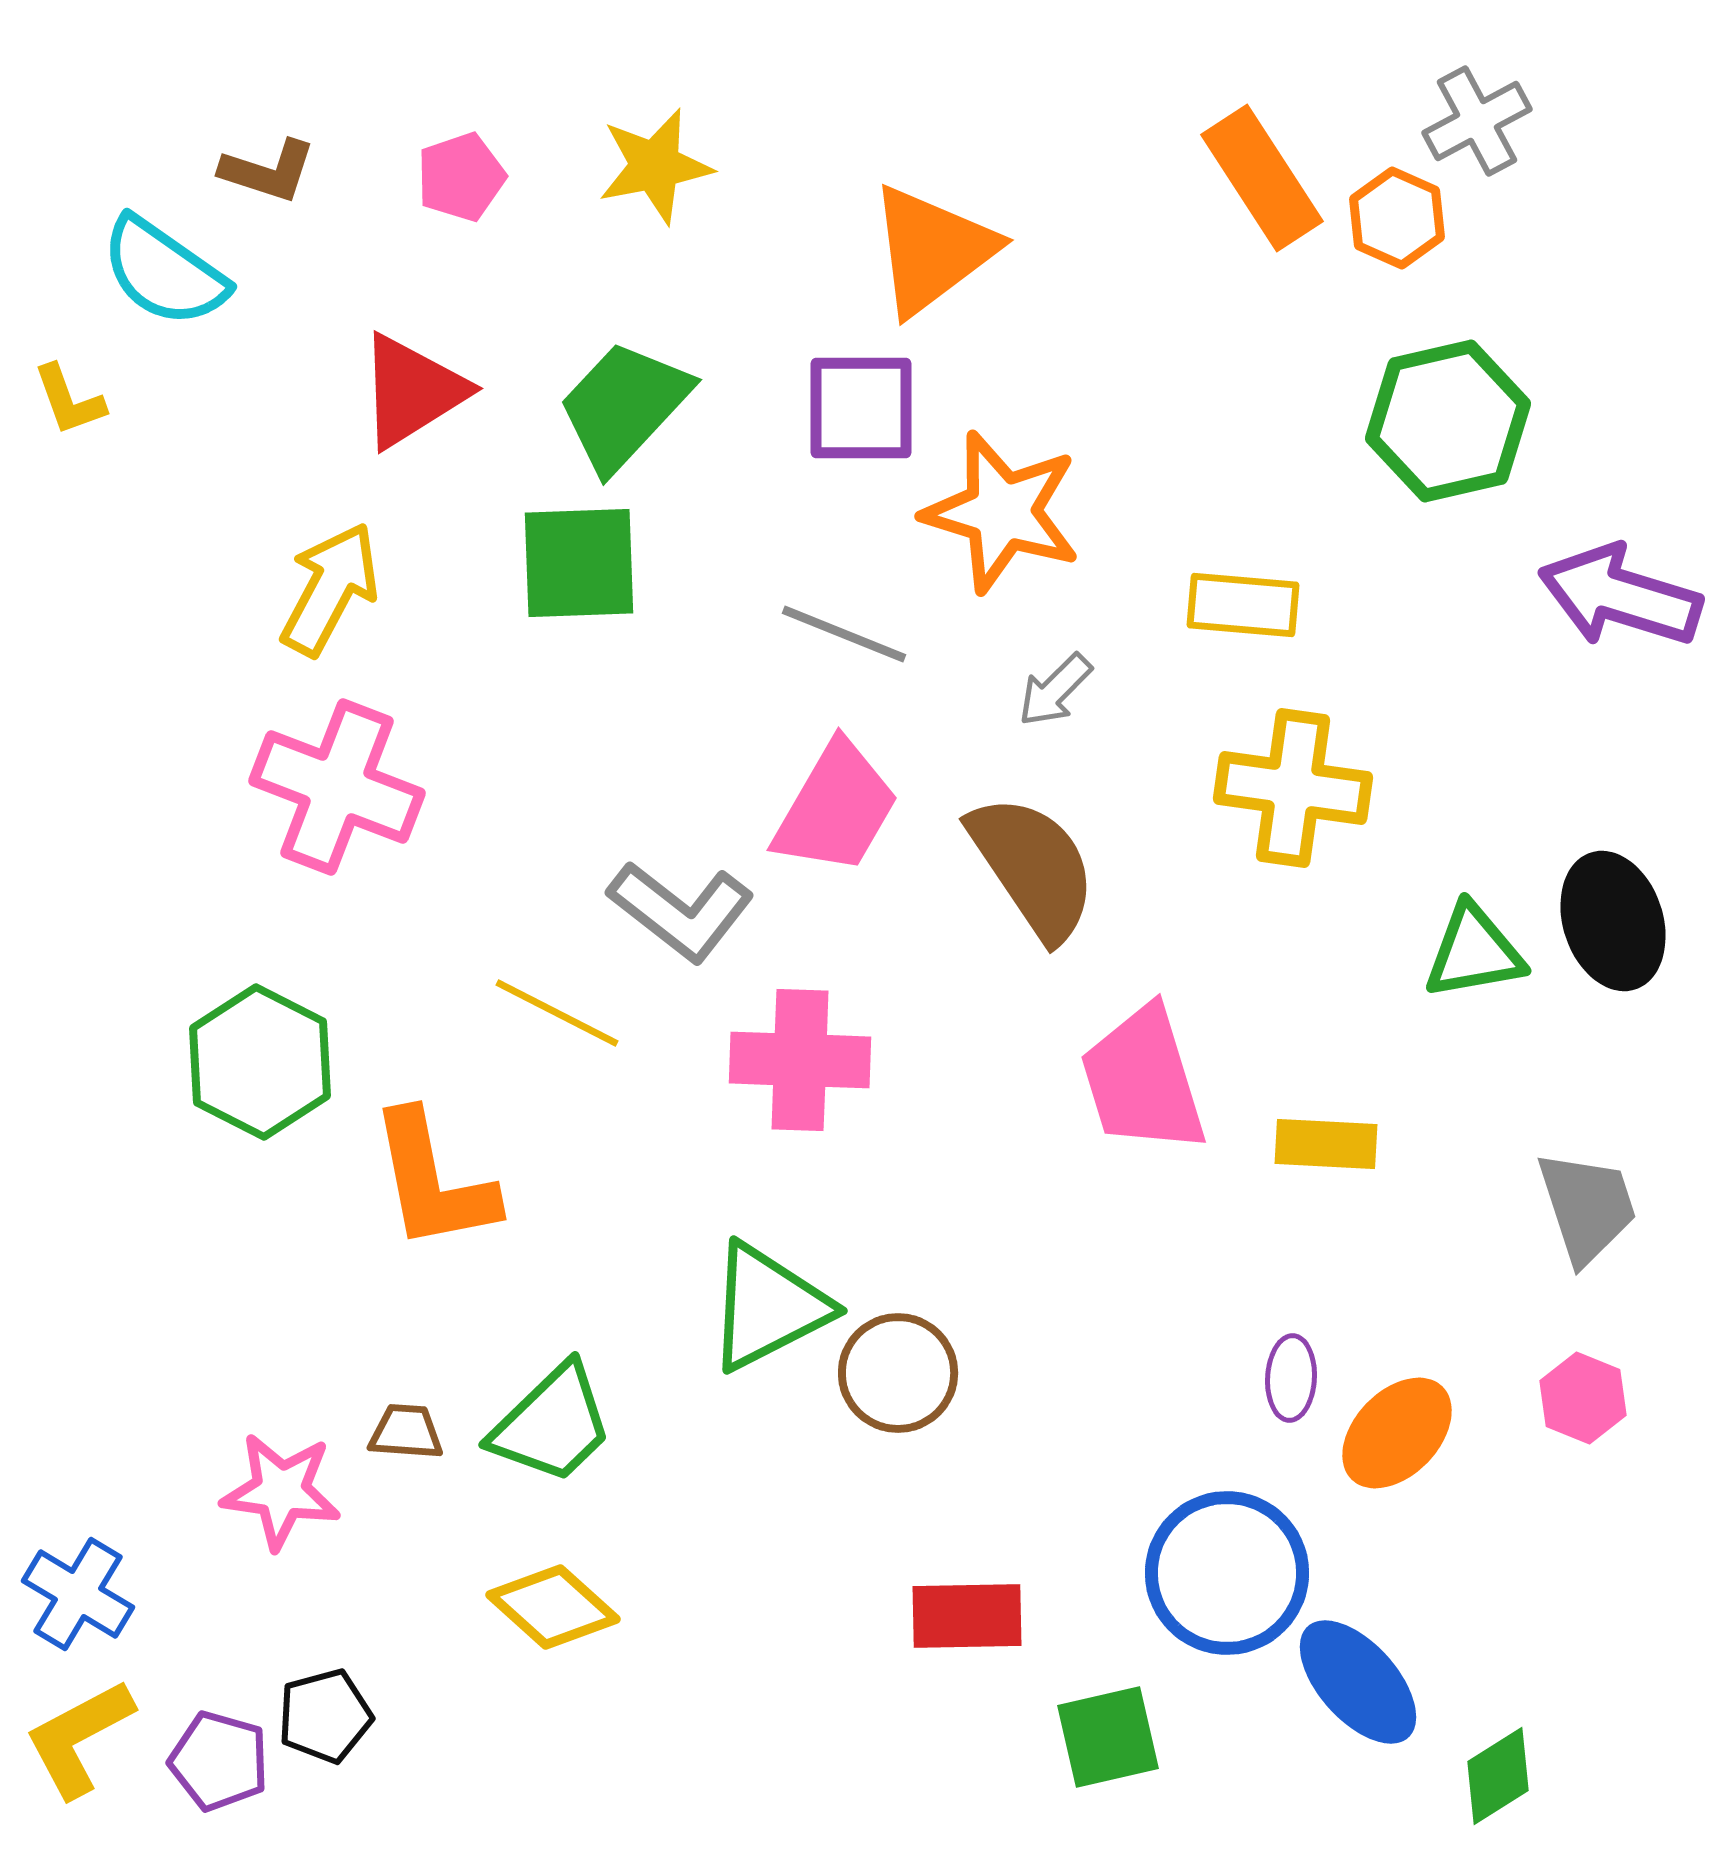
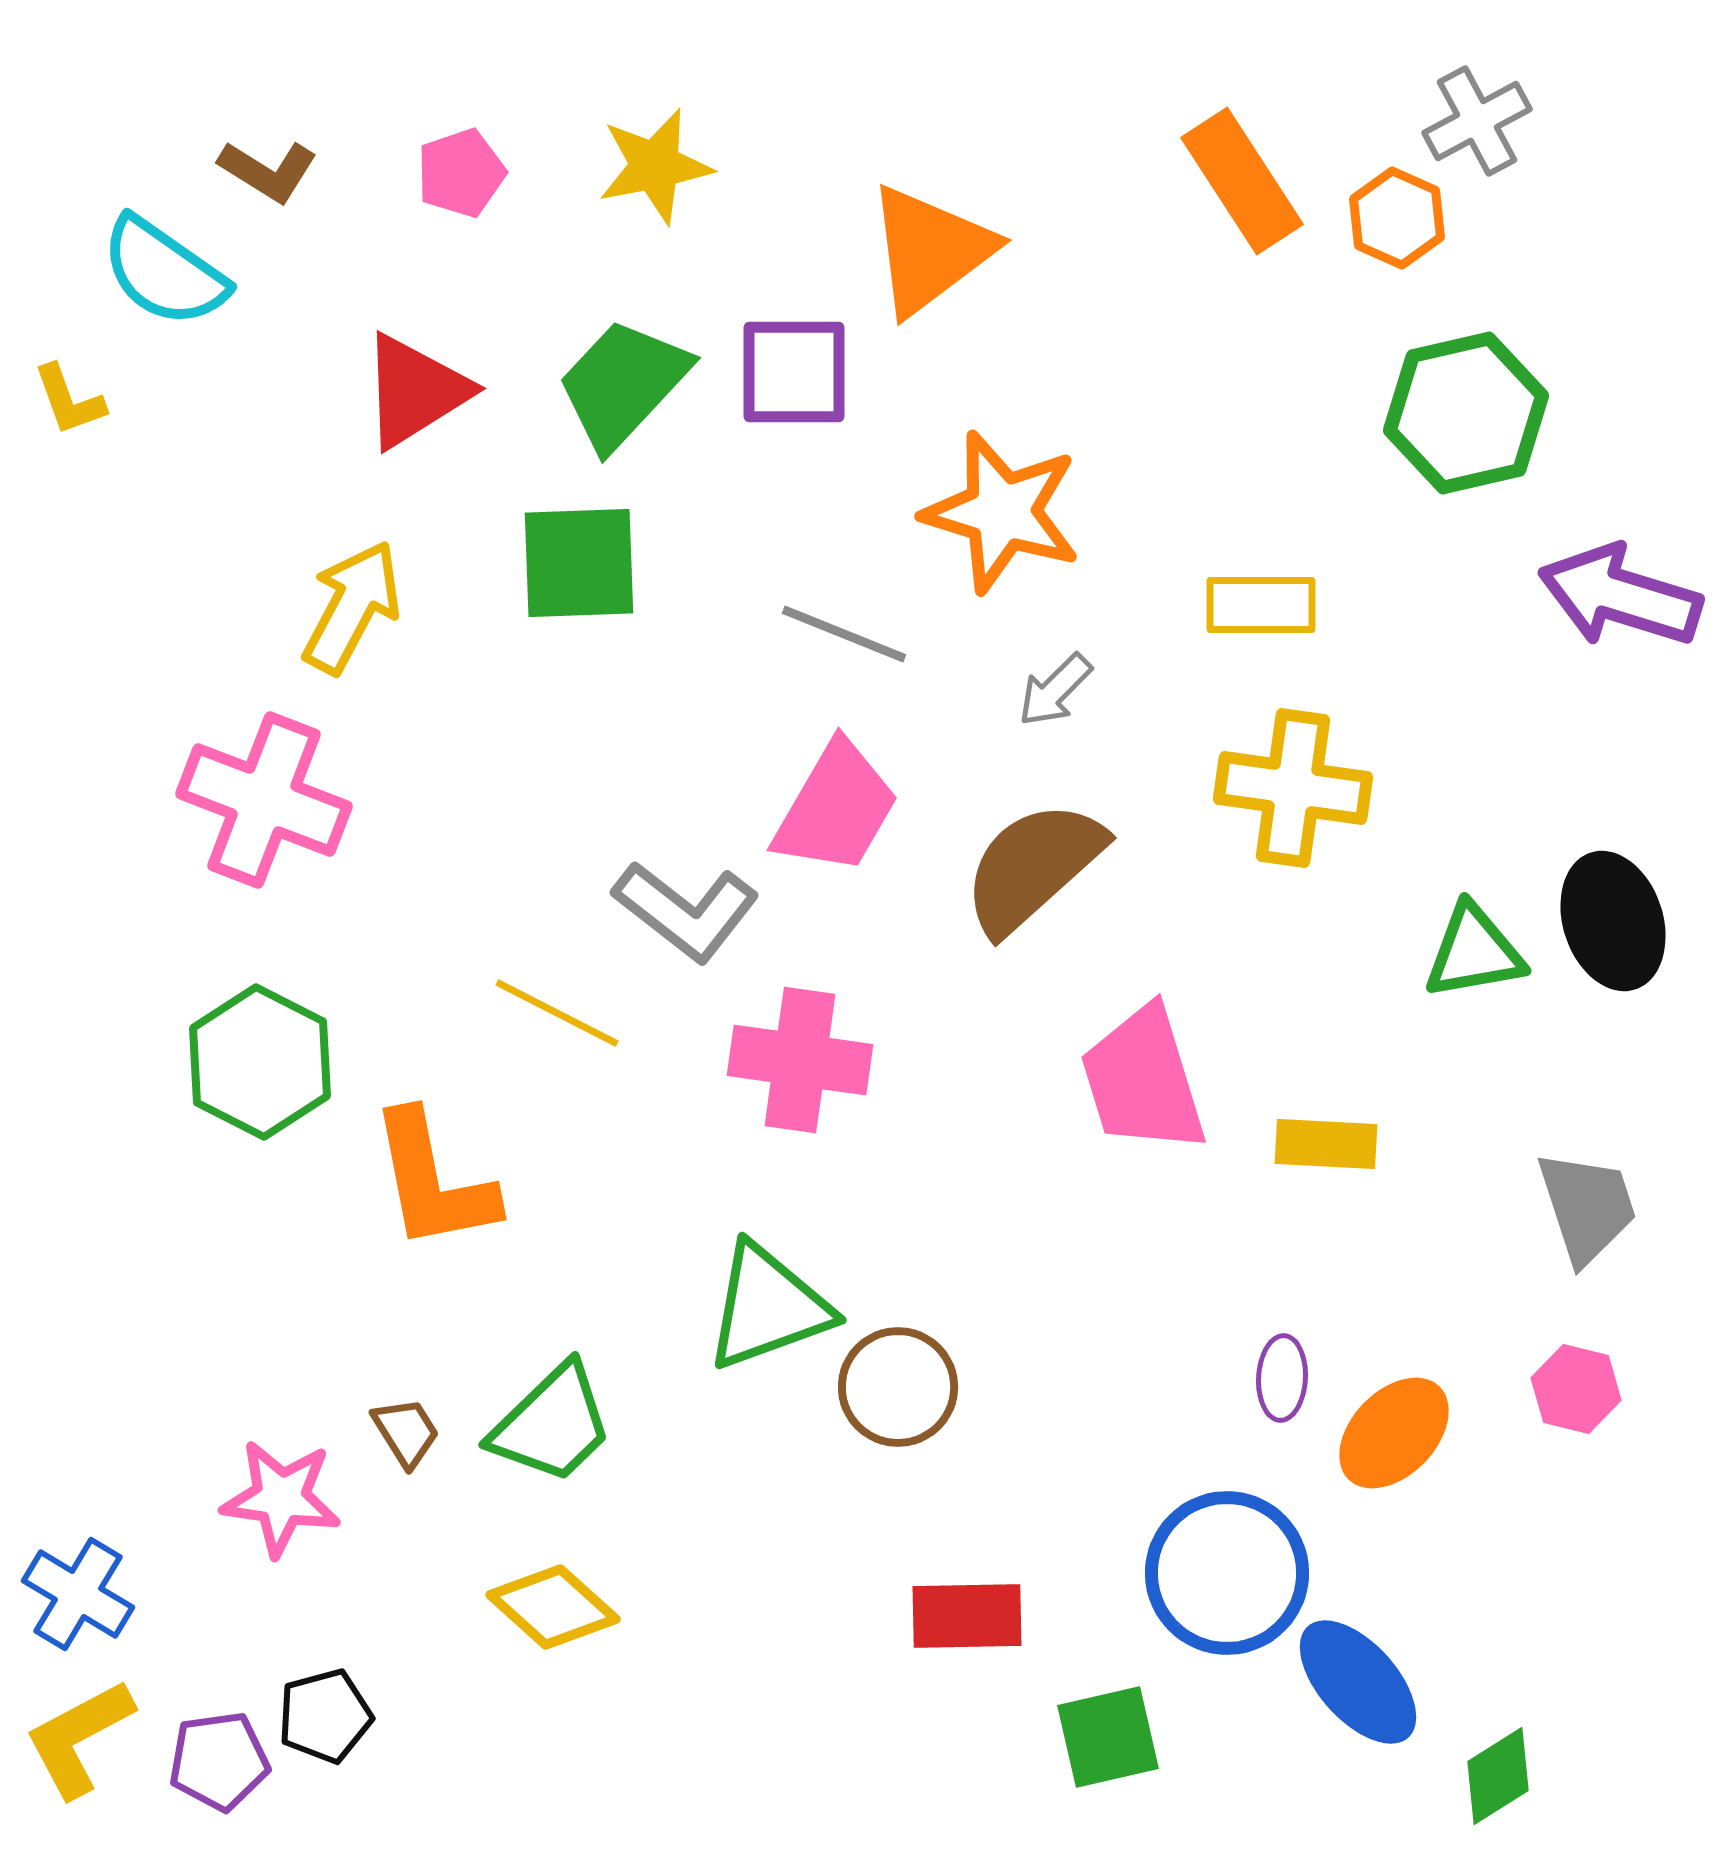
brown L-shape at (268, 171): rotated 14 degrees clockwise
pink pentagon at (461, 177): moved 4 px up
orange rectangle at (1262, 178): moved 20 px left, 3 px down
orange triangle at (932, 250): moved 2 px left
red triangle at (412, 391): moved 3 px right
green trapezoid at (624, 406): moved 1 px left, 22 px up
purple square at (861, 408): moved 67 px left, 36 px up
green hexagon at (1448, 421): moved 18 px right, 8 px up
yellow arrow at (330, 589): moved 22 px right, 18 px down
yellow rectangle at (1243, 605): moved 18 px right; rotated 5 degrees counterclockwise
pink cross at (337, 787): moved 73 px left, 13 px down
brown semicircle at (1033, 867): rotated 98 degrees counterclockwise
gray L-shape at (681, 911): moved 5 px right
pink cross at (800, 1060): rotated 6 degrees clockwise
green triangle at (768, 1307): rotated 7 degrees clockwise
brown circle at (898, 1373): moved 14 px down
purple ellipse at (1291, 1378): moved 9 px left
pink hexagon at (1583, 1398): moved 7 px left, 9 px up; rotated 8 degrees counterclockwise
brown trapezoid at (406, 1432): rotated 54 degrees clockwise
orange ellipse at (1397, 1433): moved 3 px left
pink star at (281, 1491): moved 7 px down
purple pentagon at (219, 1761): rotated 24 degrees counterclockwise
